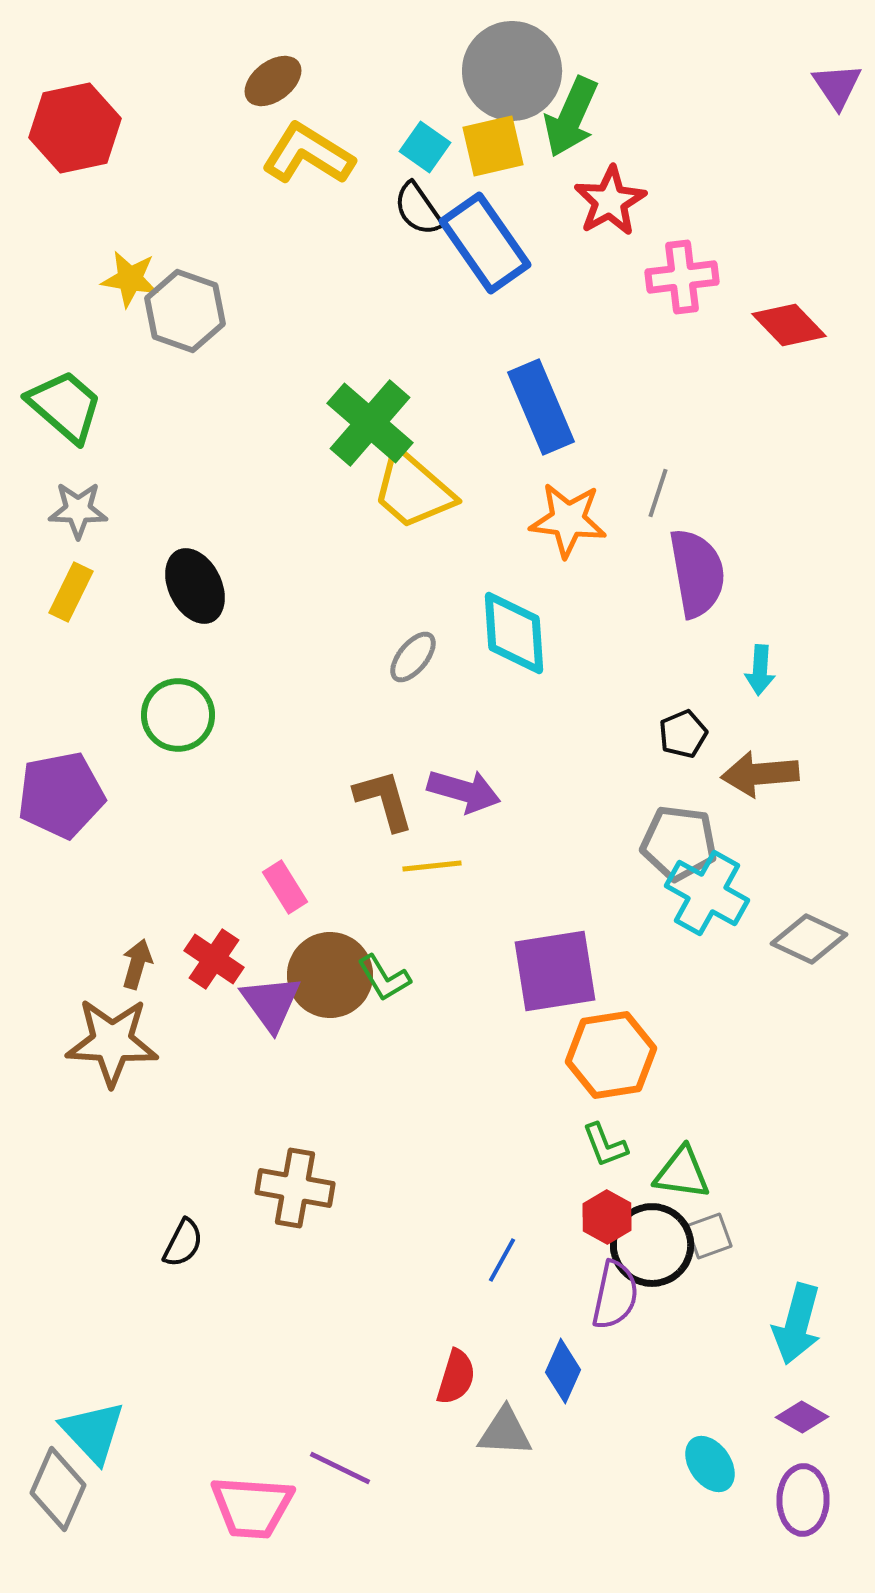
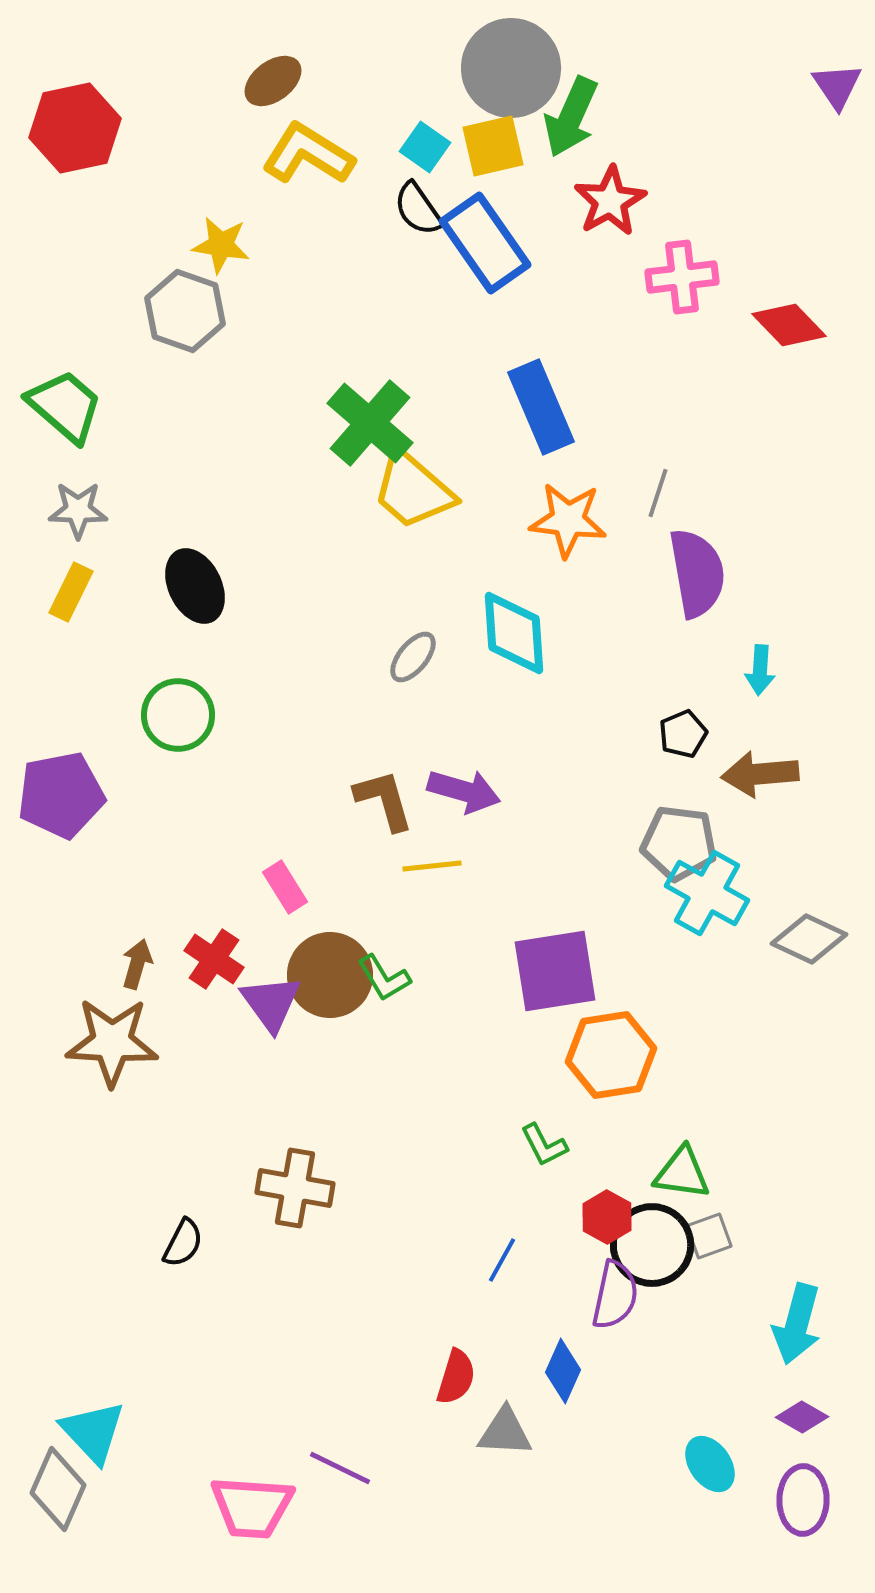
gray circle at (512, 71): moved 1 px left, 3 px up
yellow star at (130, 279): moved 91 px right, 34 px up
green L-shape at (605, 1145): moved 61 px left; rotated 6 degrees counterclockwise
